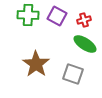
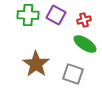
purple square: moved 1 px left, 1 px up
